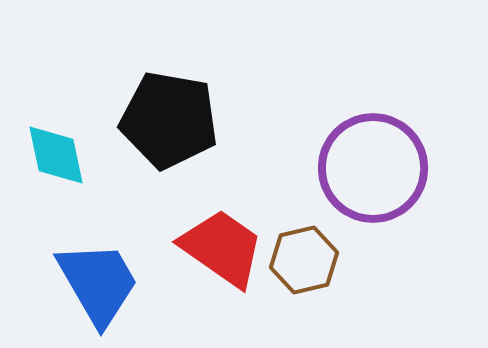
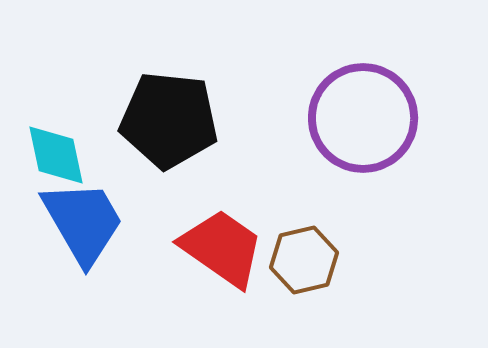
black pentagon: rotated 4 degrees counterclockwise
purple circle: moved 10 px left, 50 px up
blue trapezoid: moved 15 px left, 61 px up
